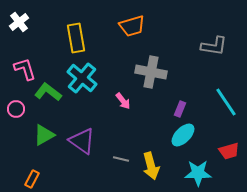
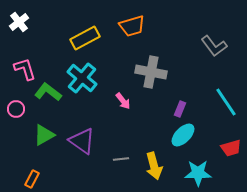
yellow rectangle: moved 9 px right; rotated 72 degrees clockwise
gray L-shape: rotated 44 degrees clockwise
red trapezoid: moved 2 px right, 3 px up
gray line: rotated 21 degrees counterclockwise
yellow arrow: moved 3 px right
